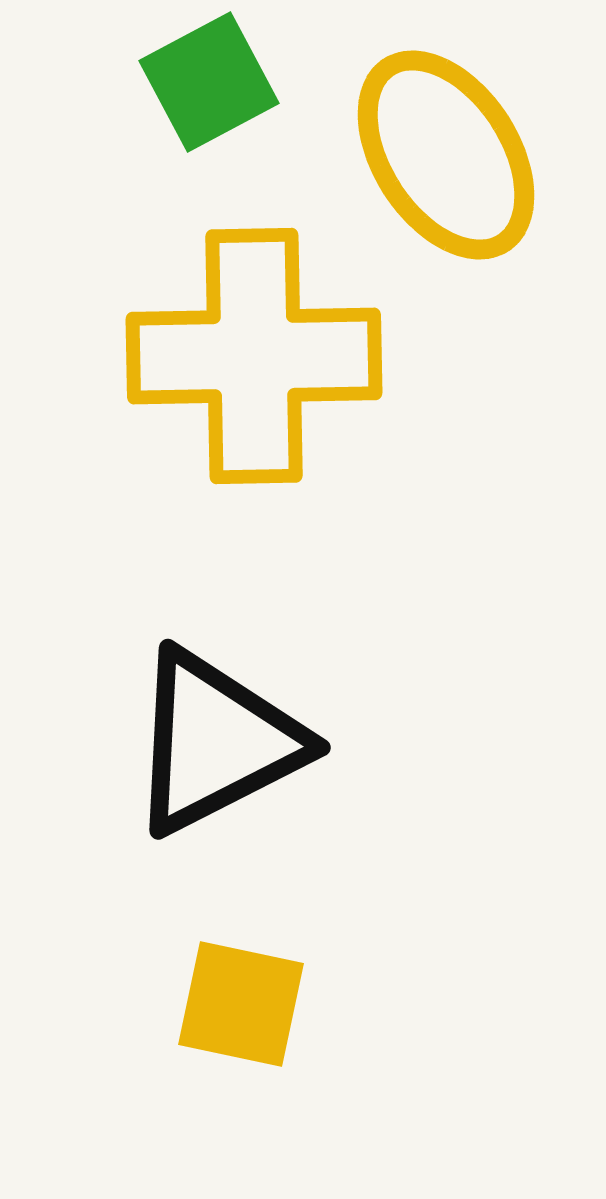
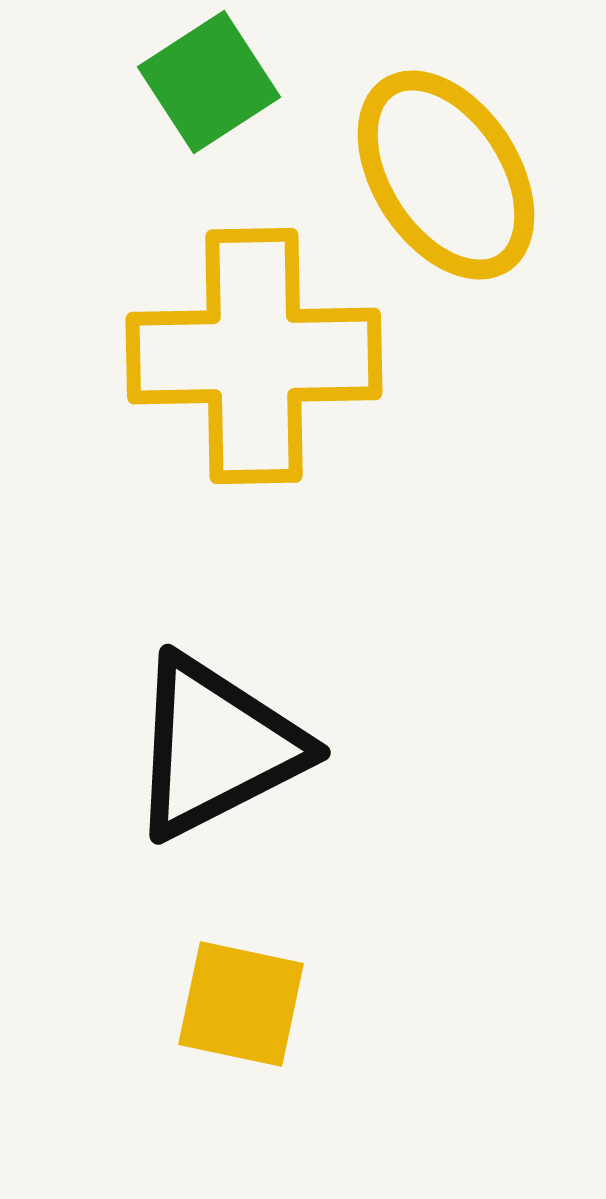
green square: rotated 5 degrees counterclockwise
yellow ellipse: moved 20 px down
black triangle: moved 5 px down
